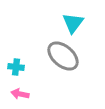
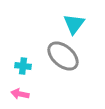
cyan triangle: moved 1 px right, 1 px down
cyan cross: moved 7 px right, 1 px up
